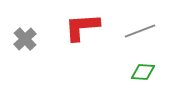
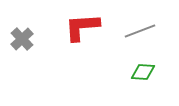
gray cross: moved 3 px left
